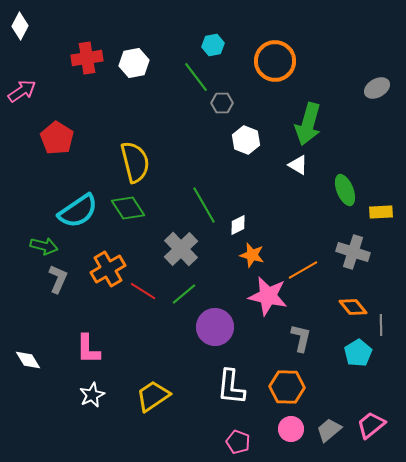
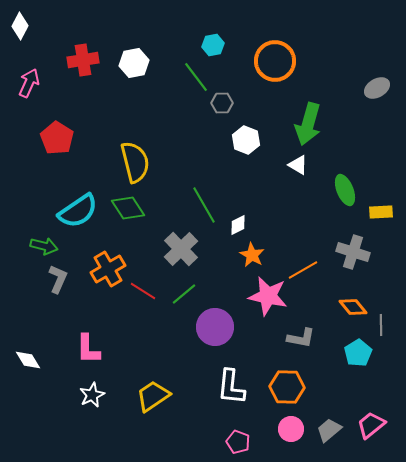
red cross at (87, 58): moved 4 px left, 2 px down
pink arrow at (22, 91): moved 7 px right, 8 px up; rotated 32 degrees counterclockwise
orange star at (252, 255): rotated 15 degrees clockwise
gray L-shape at (301, 338): rotated 88 degrees clockwise
